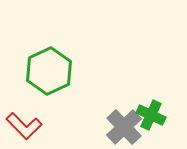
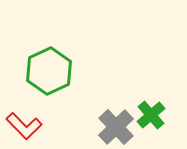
green cross: rotated 24 degrees clockwise
gray cross: moved 8 px left
